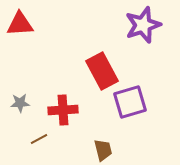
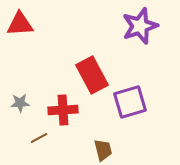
purple star: moved 3 px left, 1 px down
red rectangle: moved 10 px left, 4 px down
brown line: moved 1 px up
